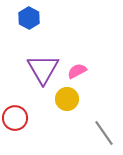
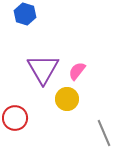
blue hexagon: moved 4 px left, 4 px up; rotated 10 degrees counterclockwise
pink semicircle: rotated 24 degrees counterclockwise
gray line: rotated 12 degrees clockwise
